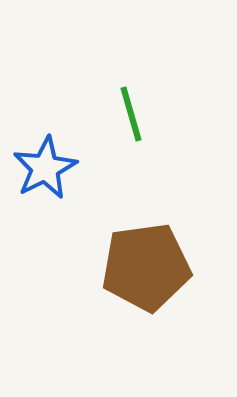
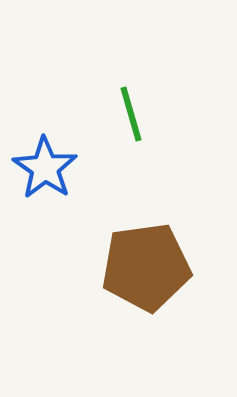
blue star: rotated 10 degrees counterclockwise
